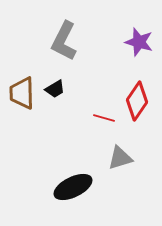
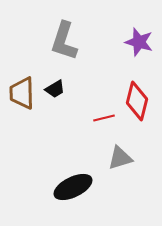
gray L-shape: rotated 9 degrees counterclockwise
red diamond: rotated 21 degrees counterclockwise
red line: rotated 30 degrees counterclockwise
